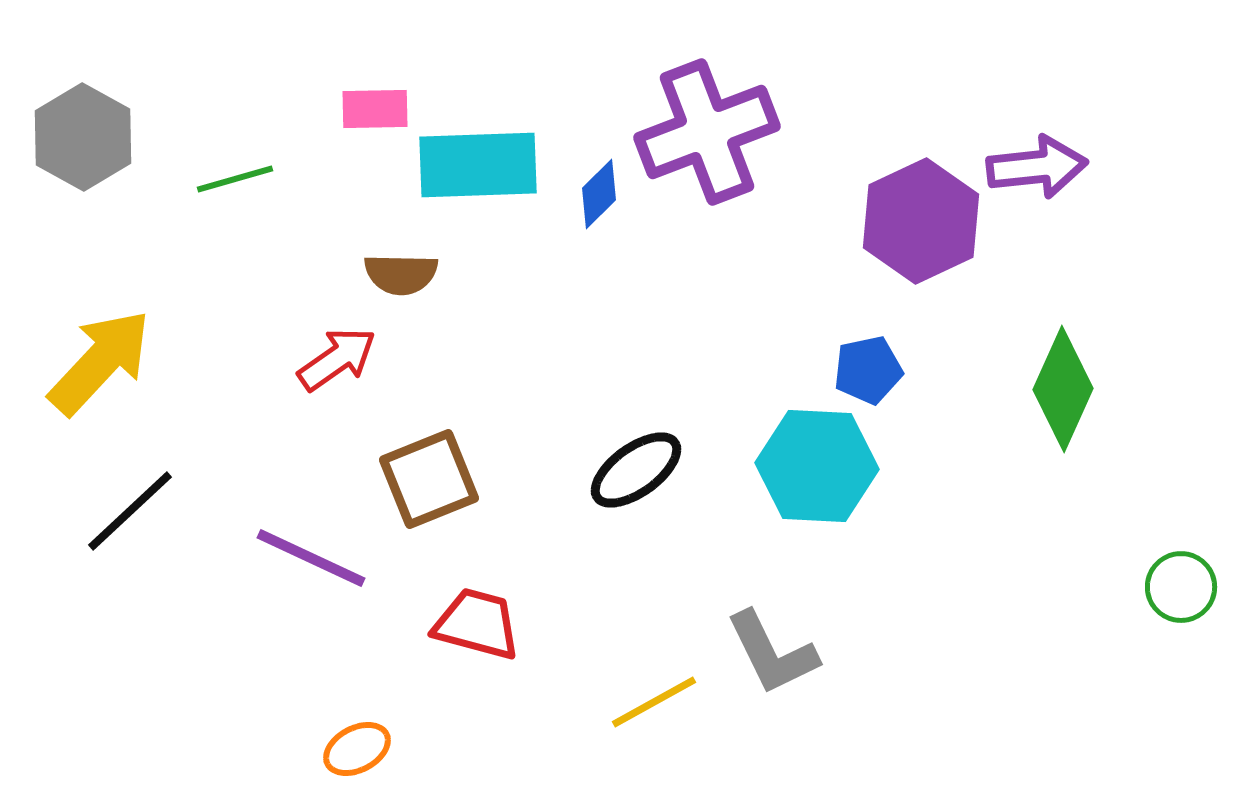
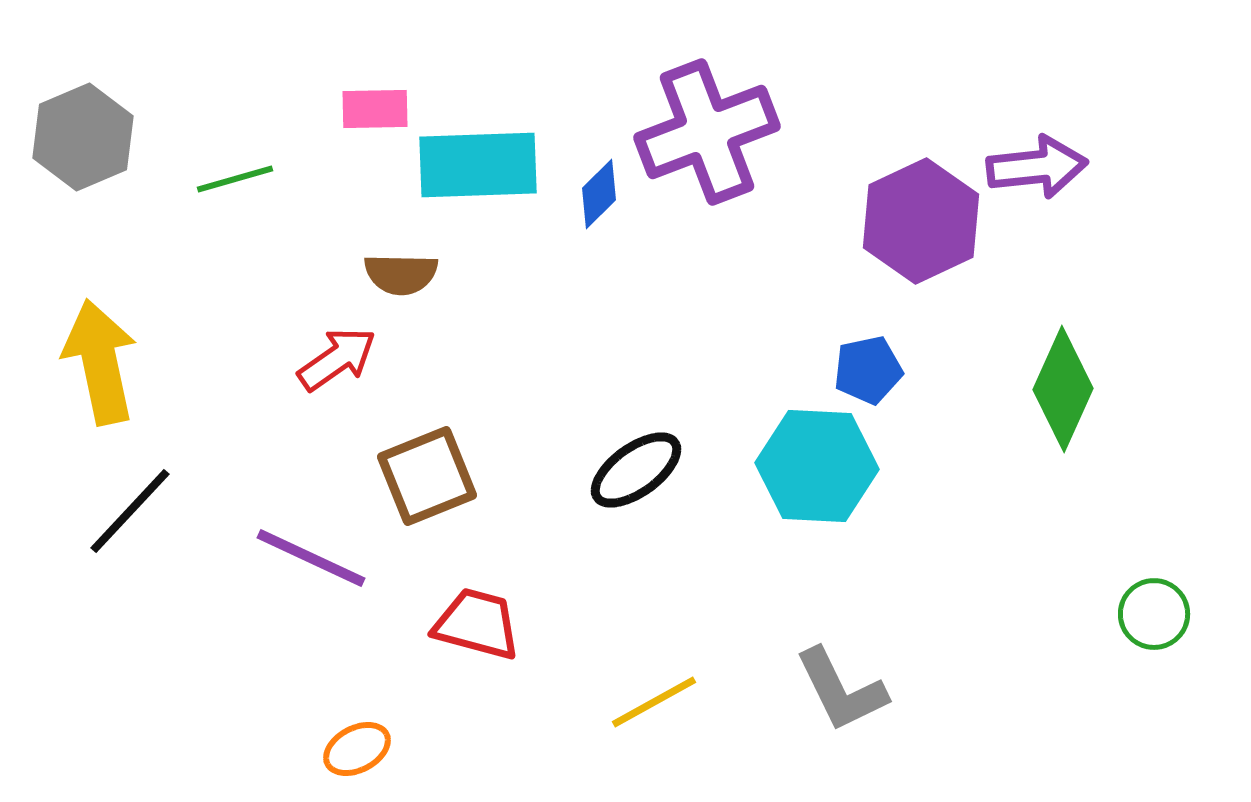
gray hexagon: rotated 8 degrees clockwise
yellow arrow: rotated 55 degrees counterclockwise
brown square: moved 2 px left, 3 px up
black line: rotated 4 degrees counterclockwise
green circle: moved 27 px left, 27 px down
gray L-shape: moved 69 px right, 37 px down
